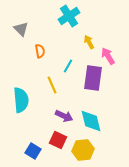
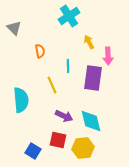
gray triangle: moved 7 px left, 1 px up
pink arrow: rotated 150 degrees counterclockwise
cyan line: rotated 32 degrees counterclockwise
red square: rotated 12 degrees counterclockwise
yellow hexagon: moved 2 px up
